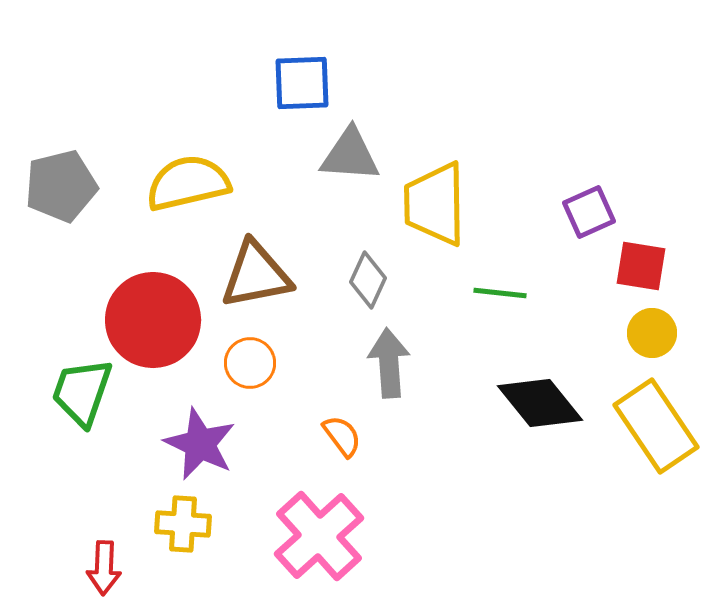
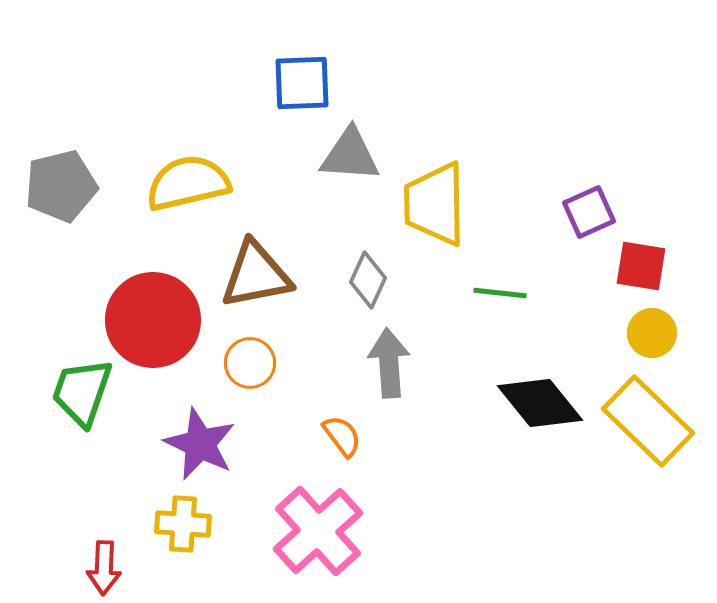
yellow rectangle: moved 8 px left, 5 px up; rotated 12 degrees counterclockwise
pink cross: moved 1 px left, 5 px up
